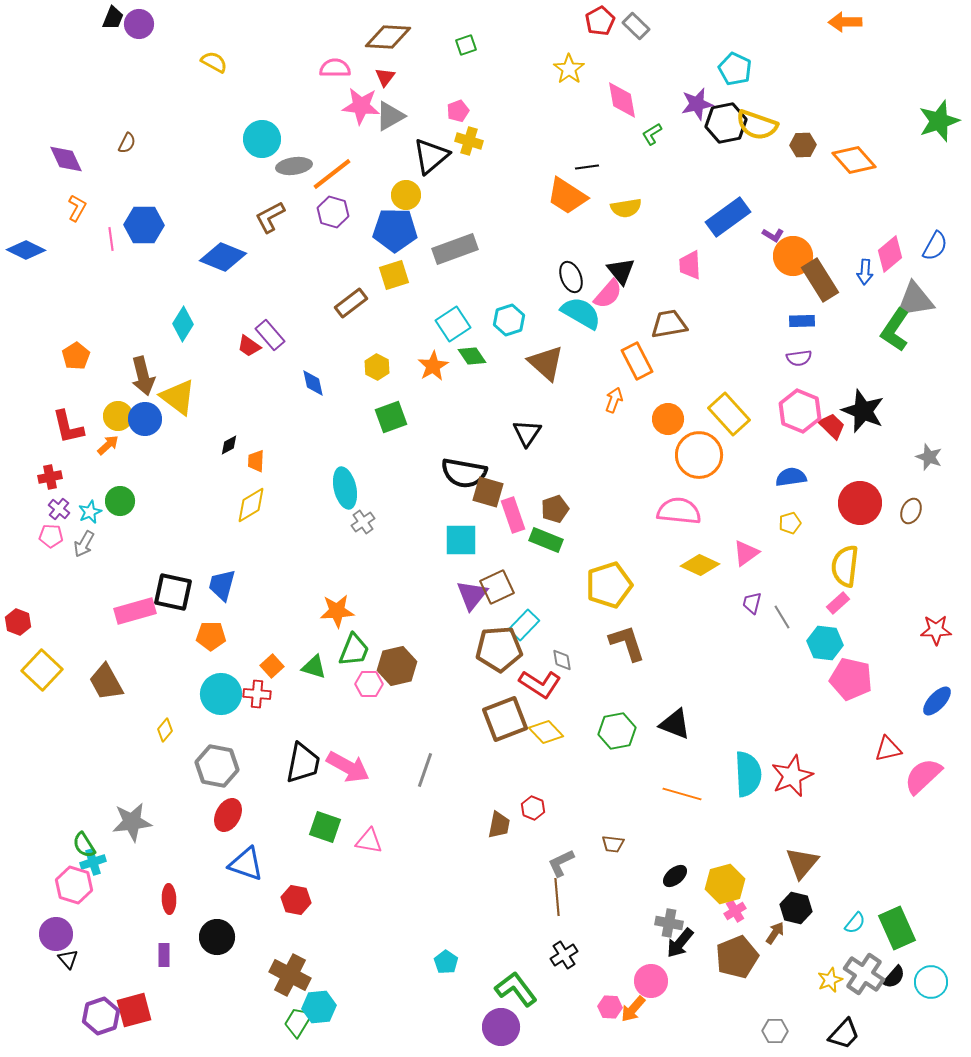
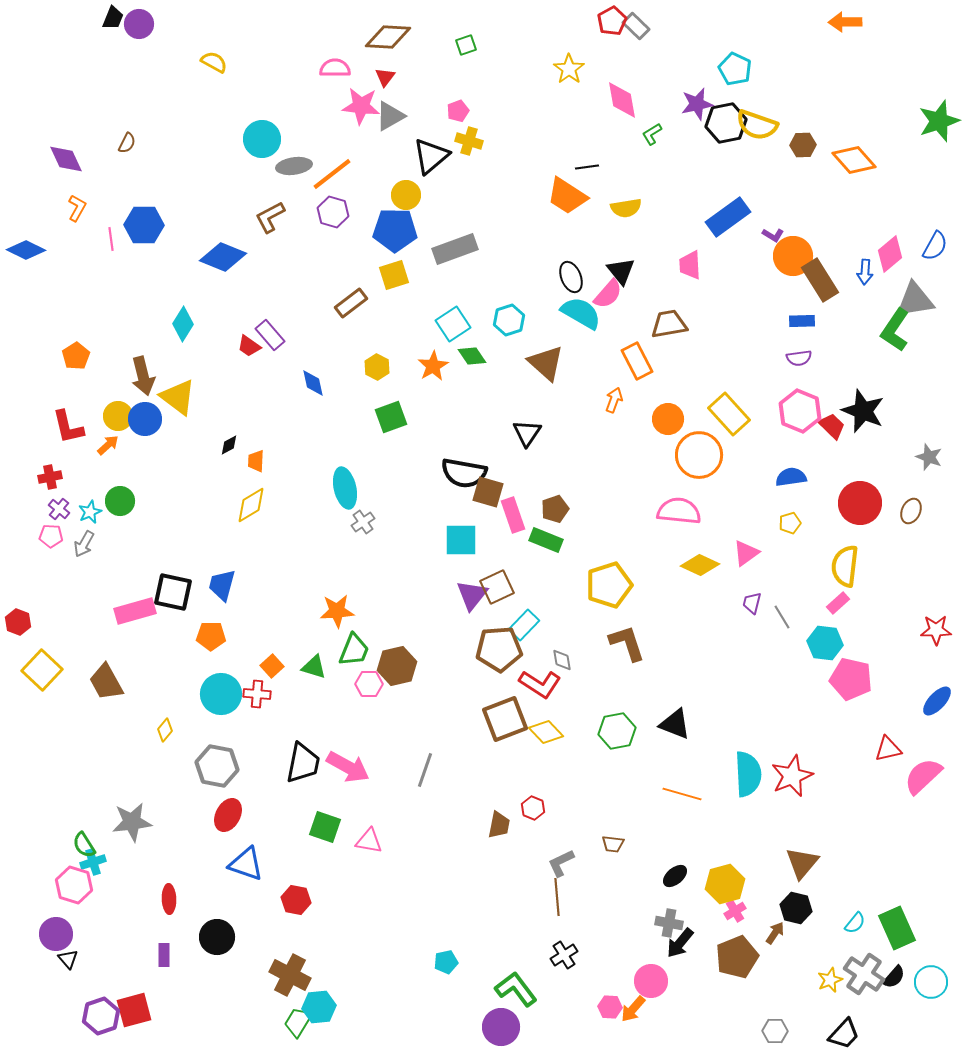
red pentagon at (600, 21): moved 12 px right
cyan pentagon at (446, 962): rotated 25 degrees clockwise
